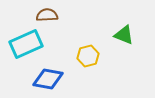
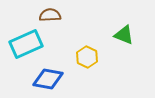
brown semicircle: moved 3 px right
yellow hexagon: moved 1 px left, 1 px down; rotated 20 degrees counterclockwise
